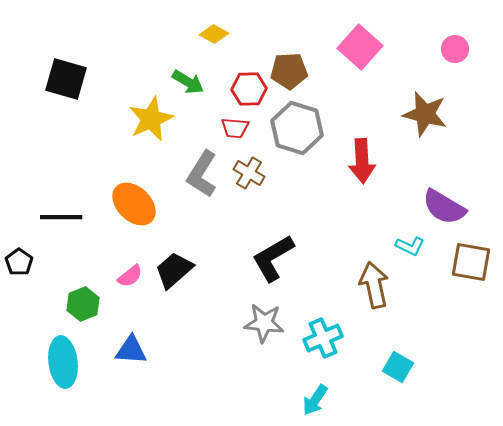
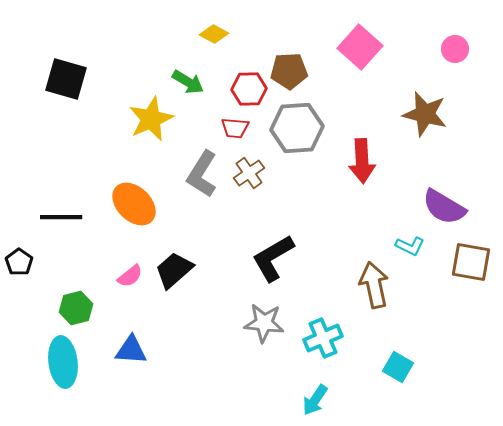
gray hexagon: rotated 21 degrees counterclockwise
brown cross: rotated 24 degrees clockwise
green hexagon: moved 7 px left, 4 px down; rotated 8 degrees clockwise
